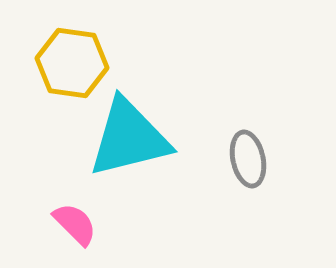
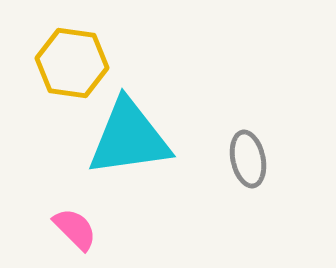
cyan triangle: rotated 6 degrees clockwise
pink semicircle: moved 5 px down
